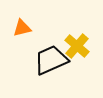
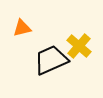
yellow cross: moved 2 px right
